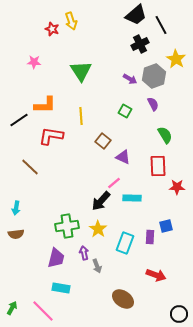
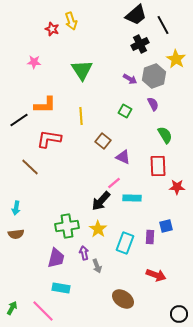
black line at (161, 25): moved 2 px right
green triangle at (81, 71): moved 1 px right, 1 px up
red L-shape at (51, 136): moved 2 px left, 3 px down
